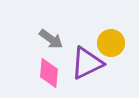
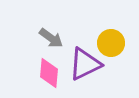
gray arrow: moved 1 px up
purple triangle: moved 2 px left, 1 px down
